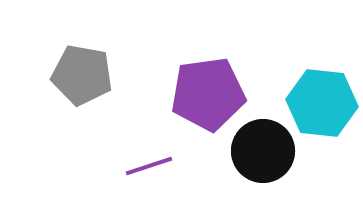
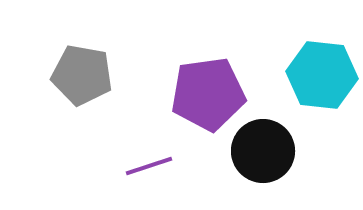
cyan hexagon: moved 28 px up
